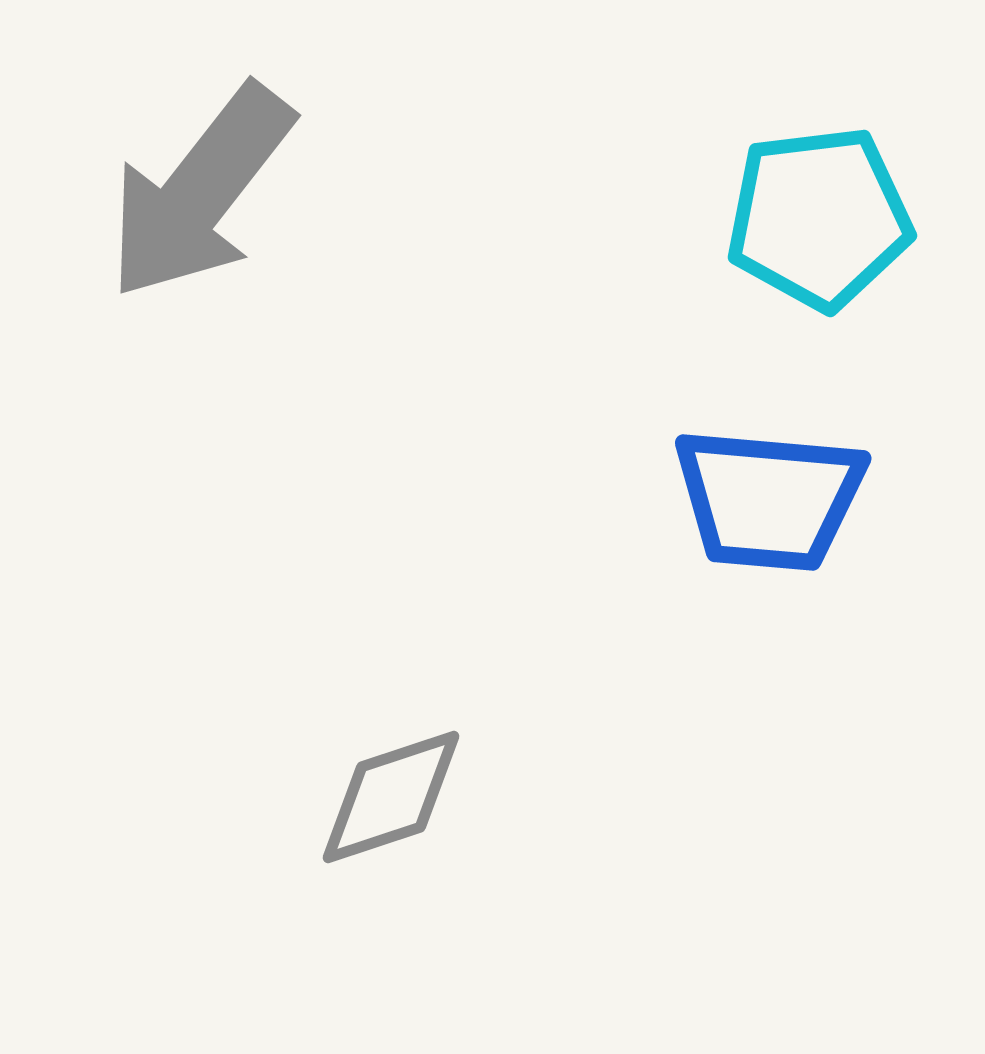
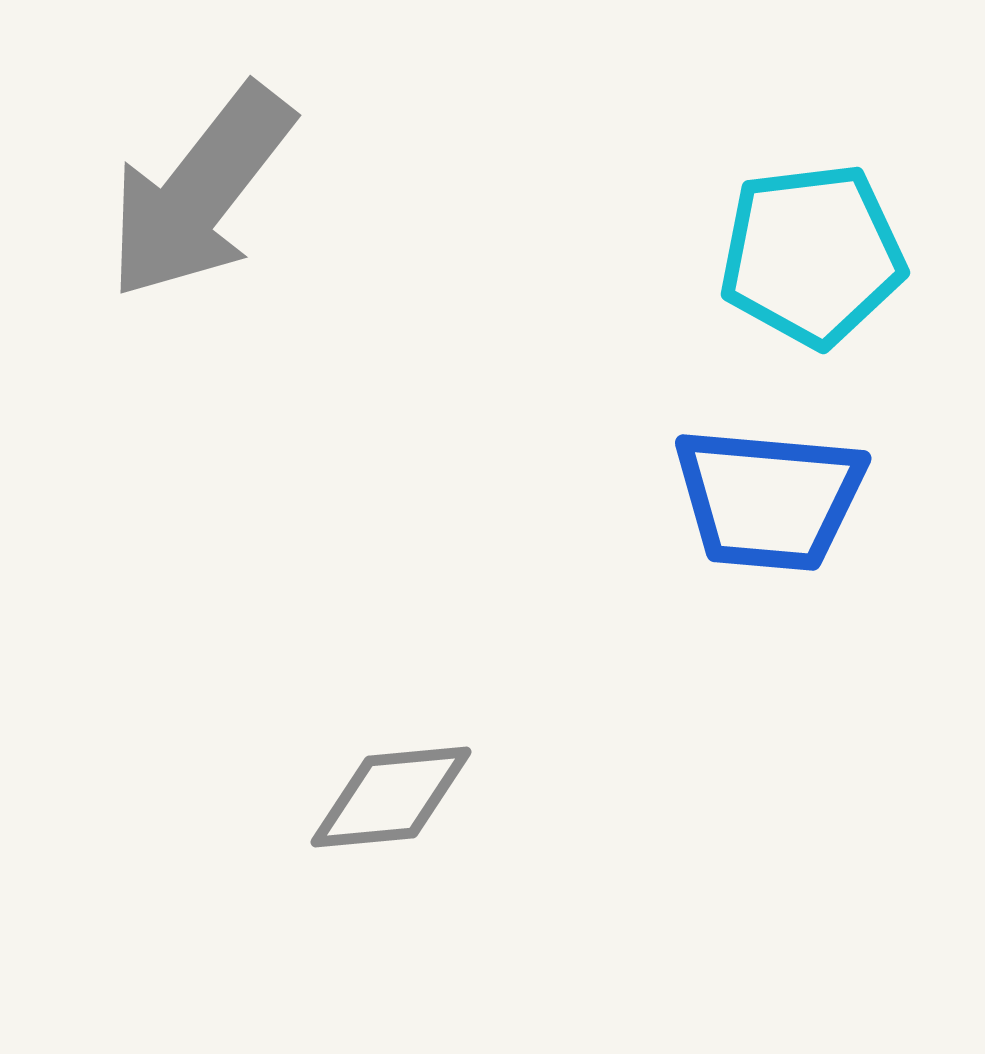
cyan pentagon: moved 7 px left, 37 px down
gray diamond: rotated 13 degrees clockwise
